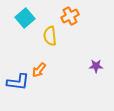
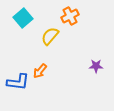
cyan square: moved 2 px left
yellow semicircle: rotated 48 degrees clockwise
orange arrow: moved 1 px right, 1 px down
